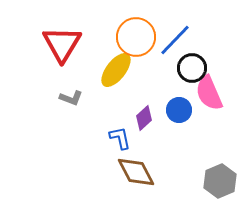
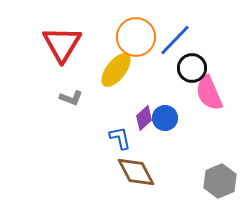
blue circle: moved 14 px left, 8 px down
